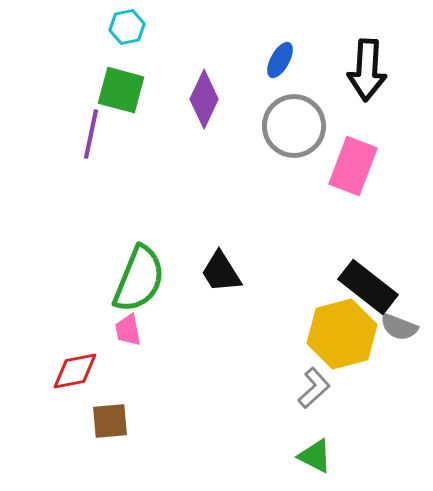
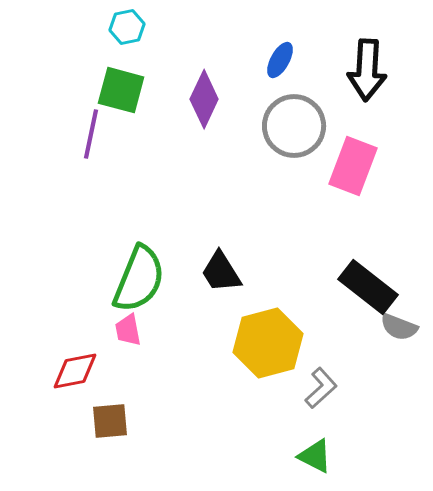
yellow hexagon: moved 74 px left, 9 px down
gray L-shape: moved 7 px right
